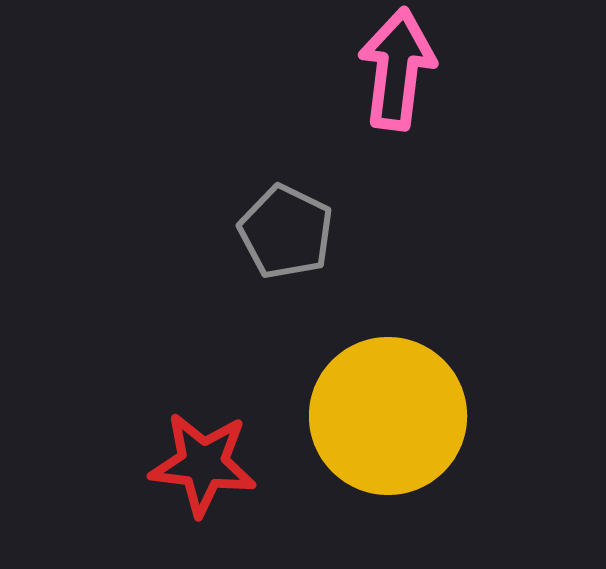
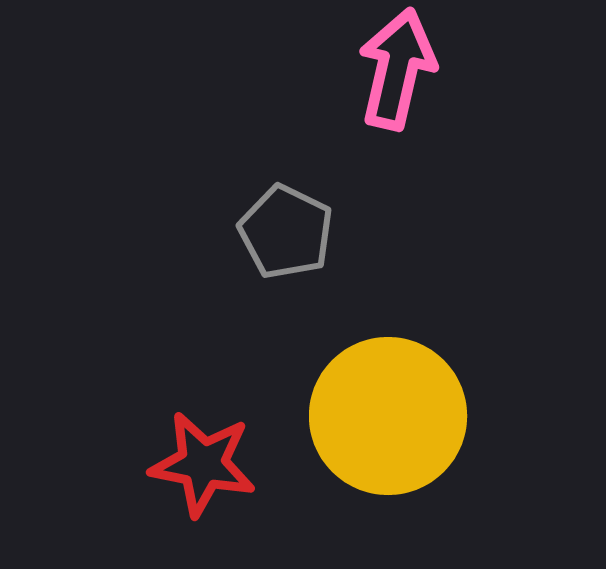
pink arrow: rotated 6 degrees clockwise
red star: rotated 4 degrees clockwise
